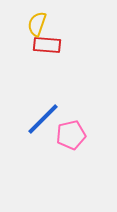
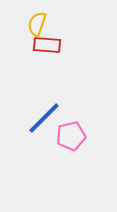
blue line: moved 1 px right, 1 px up
pink pentagon: moved 1 px down
